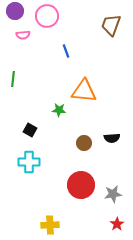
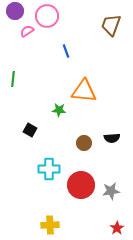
pink semicircle: moved 4 px right, 4 px up; rotated 152 degrees clockwise
cyan cross: moved 20 px right, 7 px down
gray star: moved 2 px left, 3 px up
red star: moved 4 px down
